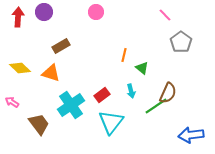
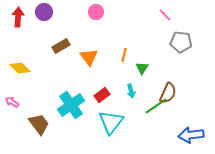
gray pentagon: rotated 30 degrees counterclockwise
green triangle: rotated 24 degrees clockwise
orange triangle: moved 38 px right, 16 px up; rotated 36 degrees clockwise
